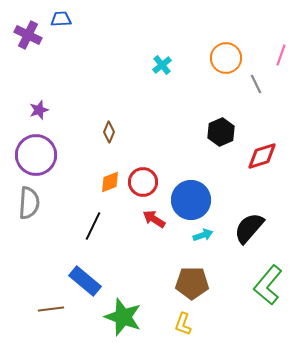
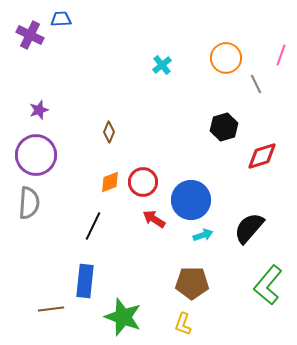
purple cross: moved 2 px right
black hexagon: moved 3 px right, 5 px up; rotated 8 degrees clockwise
blue rectangle: rotated 56 degrees clockwise
